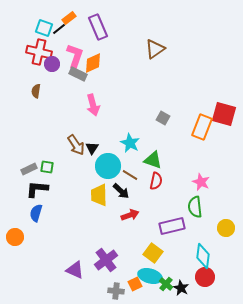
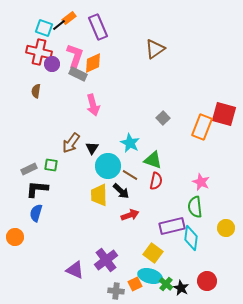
black line at (59, 29): moved 4 px up
gray square at (163, 118): rotated 16 degrees clockwise
brown arrow at (76, 145): moved 5 px left, 2 px up; rotated 70 degrees clockwise
green square at (47, 167): moved 4 px right, 2 px up
cyan diamond at (203, 256): moved 12 px left, 18 px up
red circle at (205, 277): moved 2 px right, 4 px down
